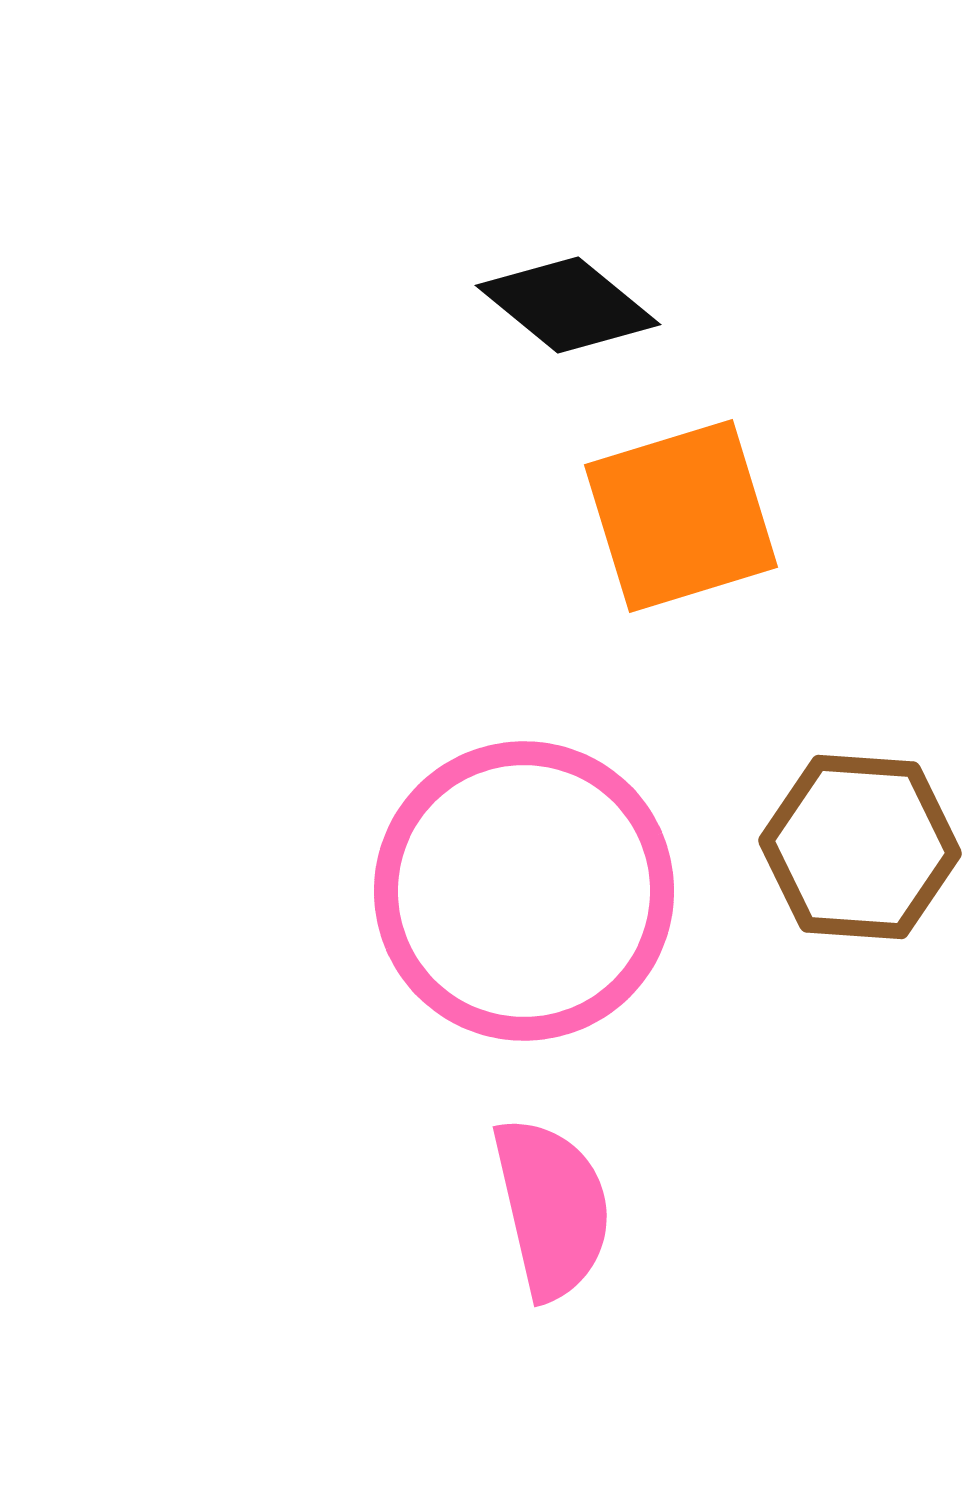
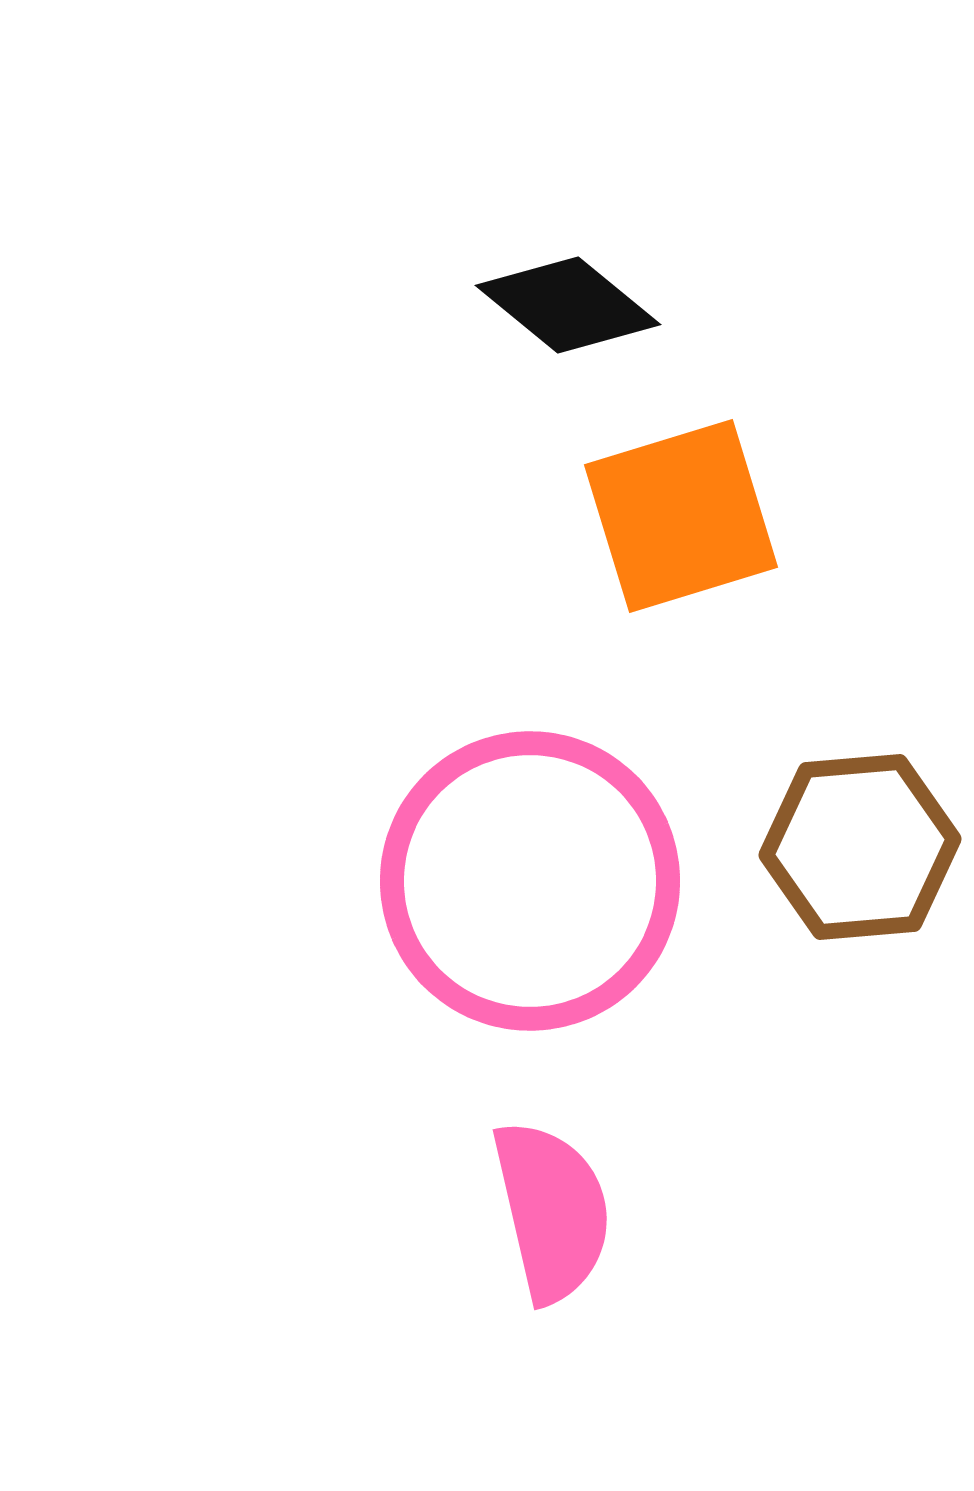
brown hexagon: rotated 9 degrees counterclockwise
pink circle: moved 6 px right, 10 px up
pink semicircle: moved 3 px down
